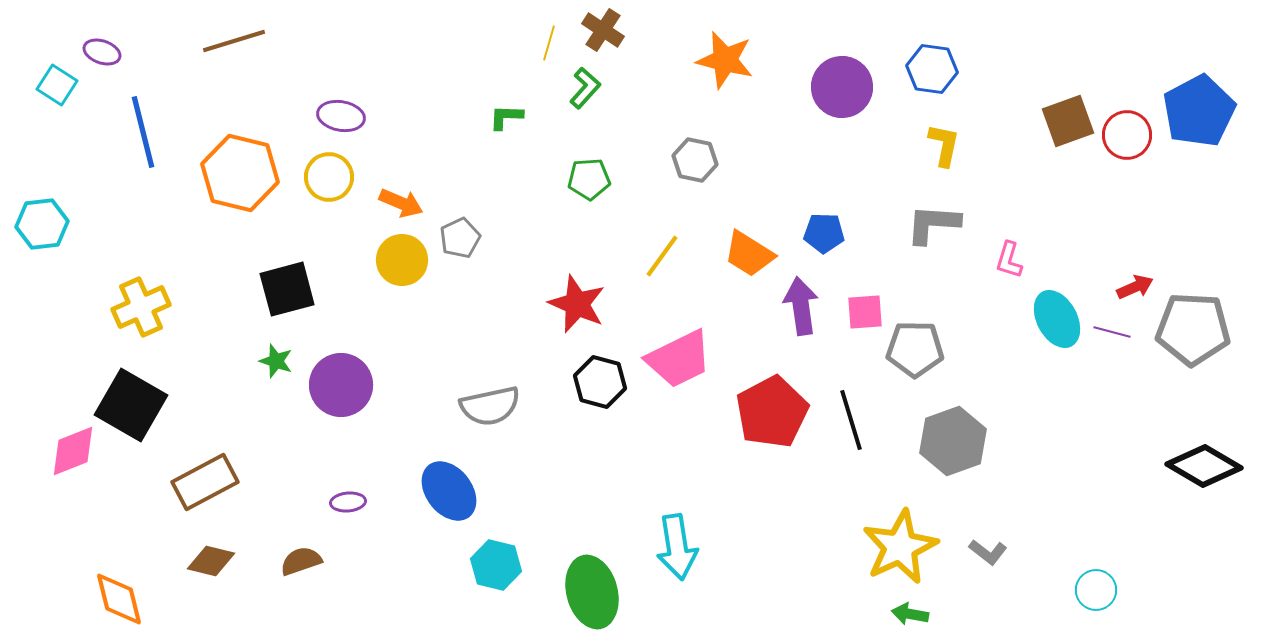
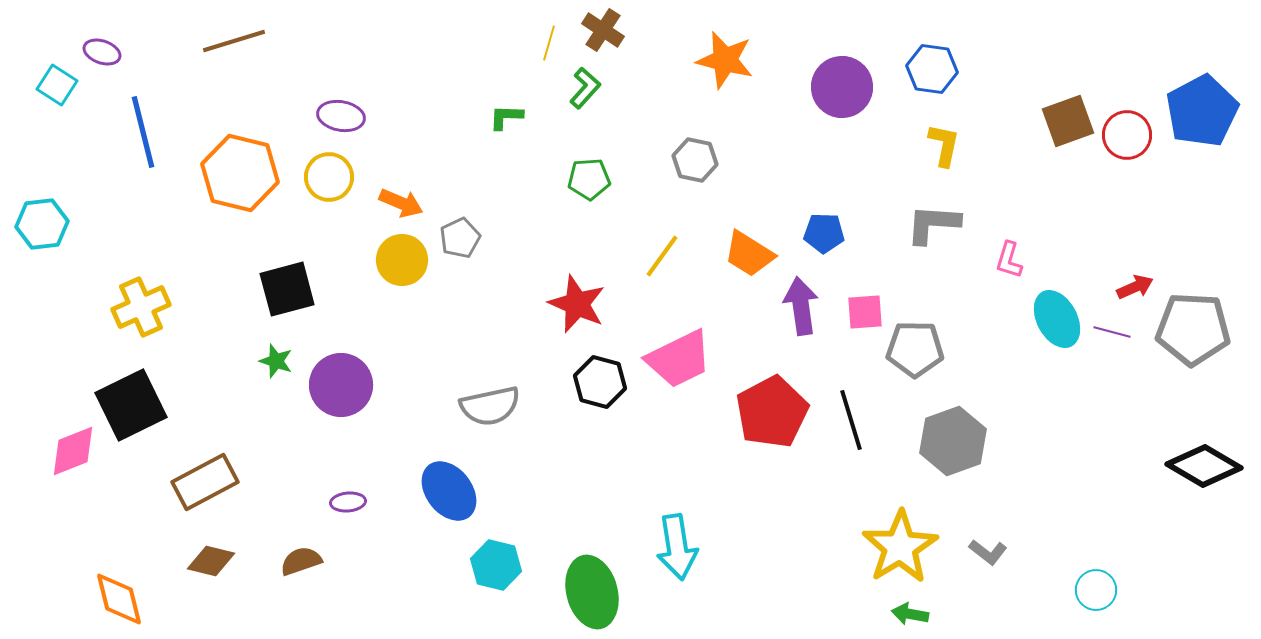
blue pentagon at (1199, 111): moved 3 px right
black square at (131, 405): rotated 34 degrees clockwise
yellow star at (900, 547): rotated 6 degrees counterclockwise
